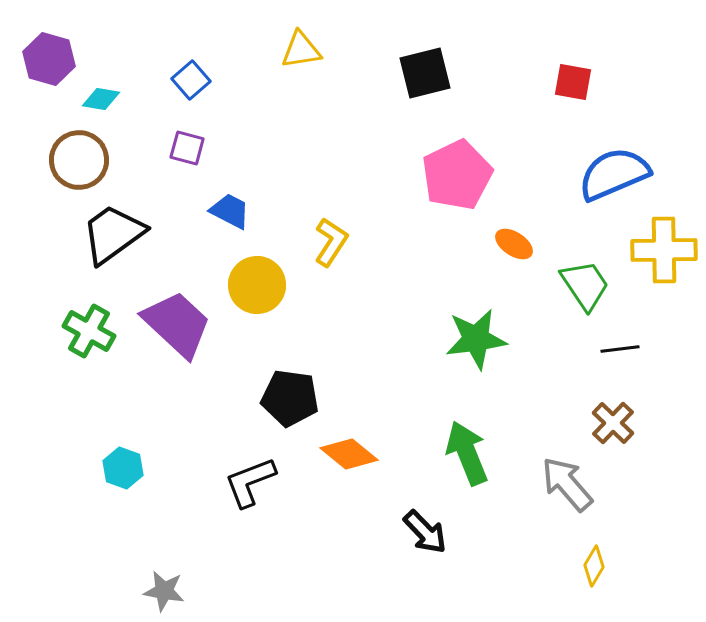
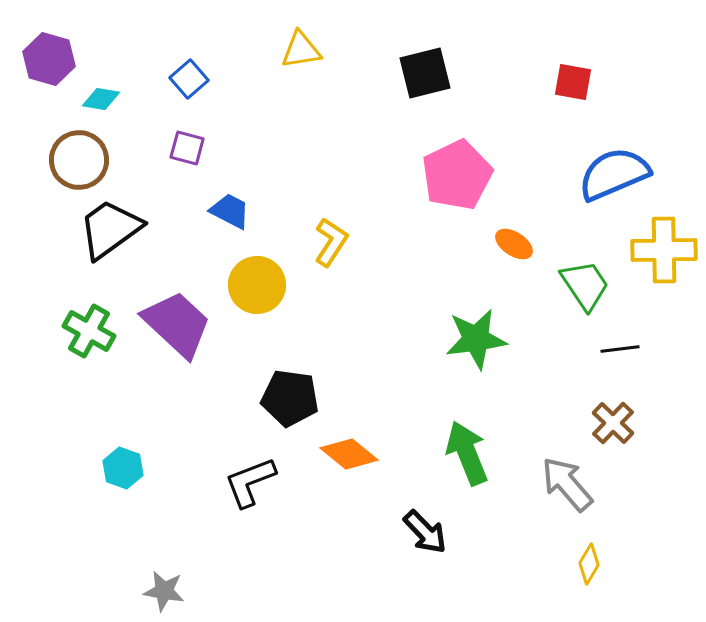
blue square: moved 2 px left, 1 px up
black trapezoid: moved 3 px left, 5 px up
yellow diamond: moved 5 px left, 2 px up
